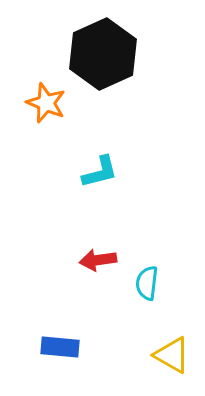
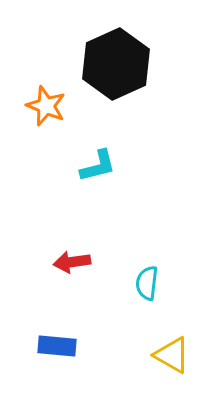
black hexagon: moved 13 px right, 10 px down
orange star: moved 3 px down
cyan L-shape: moved 2 px left, 6 px up
red arrow: moved 26 px left, 2 px down
blue rectangle: moved 3 px left, 1 px up
